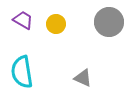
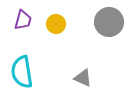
purple trapezoid: rotated 75 degrees clockwise
